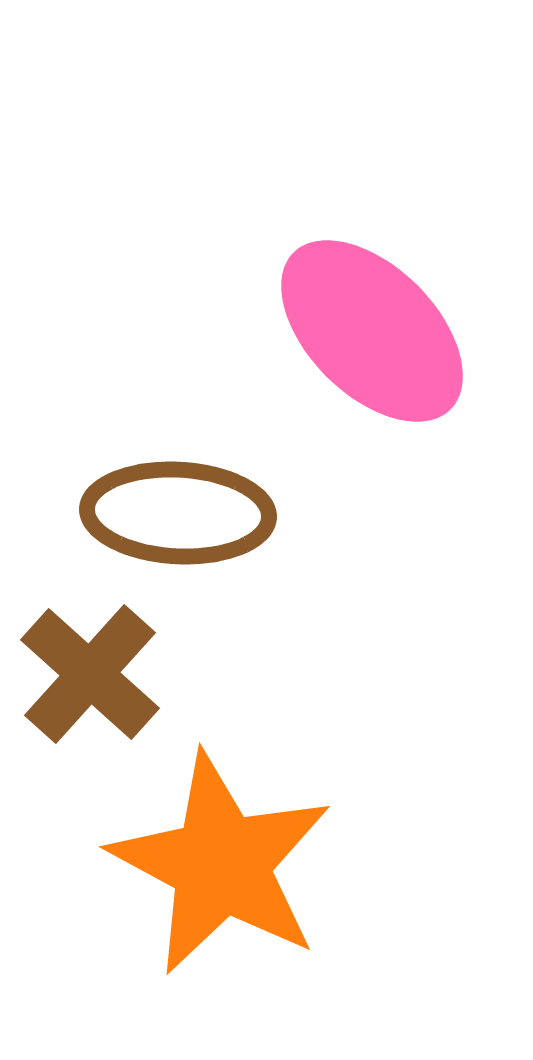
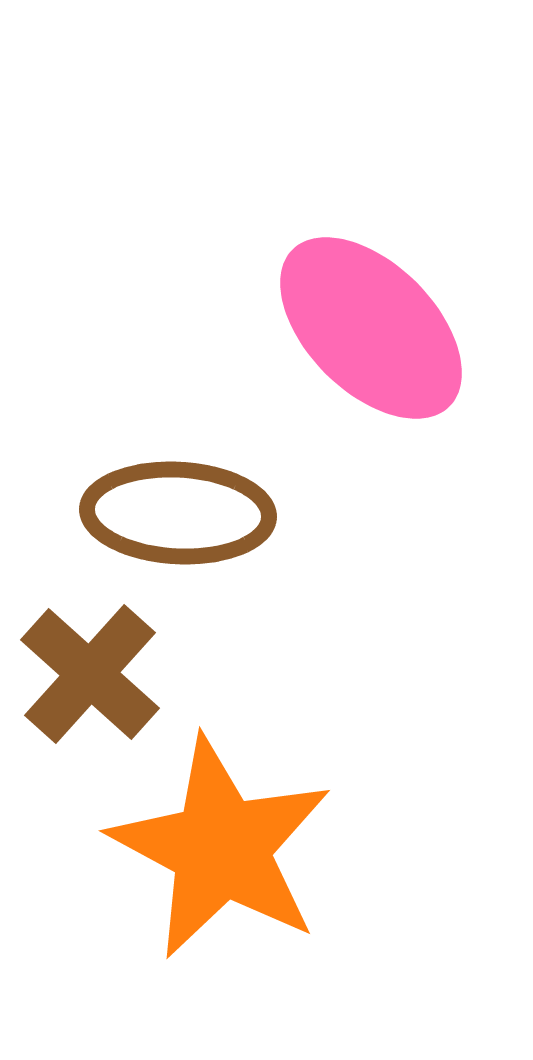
pink ellipse: moved 1 px left, 3 px up
orange star: moved 16 px up
